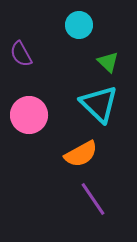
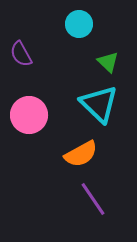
cyan circle: moved 1 px up
